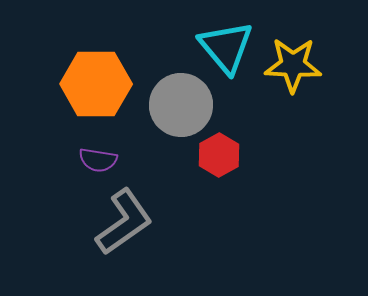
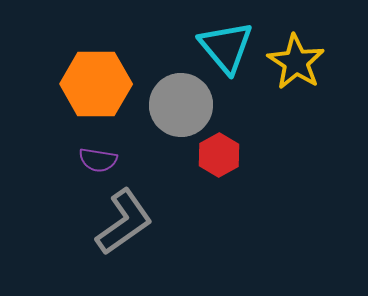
yellow star: moved 3 px right, 3 px up; rotated 30 degrees clockwise
